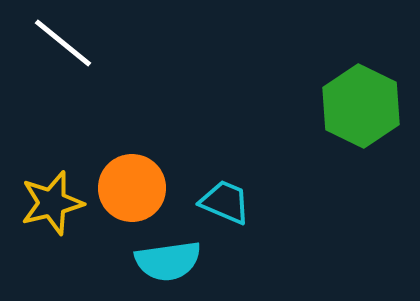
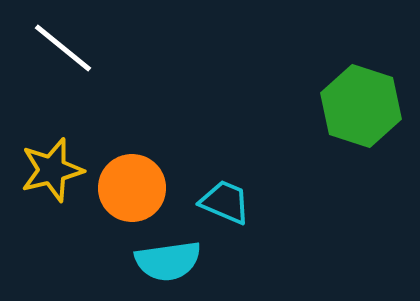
white line: moved 5 px down
green hexagon: rotated 8 degrees counterclockwise
yellow star: moved 33 px up
